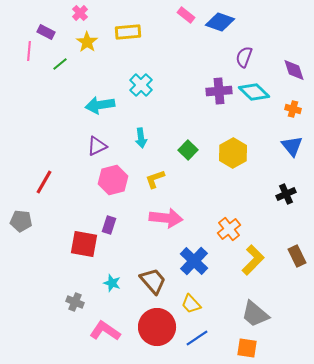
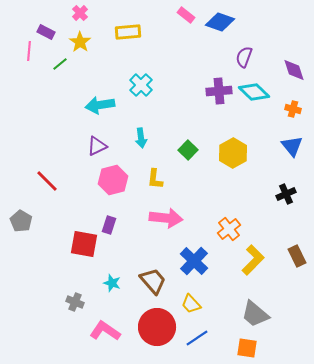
yellow star at (87, 42): moved 7 px left
yellow L-shape at (155, 179): rotated 65 degrees counterclockwise
red line at (44, 182): moved 3 px right, 1 px up; rotated 75 degrees counterclockwise
gray pentagon at (21, 221): rotated 25 degrees clockwise
